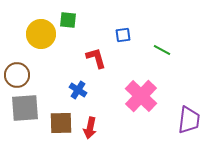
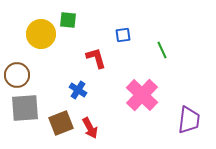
green line: rotated 36 degrees clockwise
pink cross: moved 1 px right, 1 px up
brown square: rotated 20 degrees counterclockwise
red arrow: rotated 40 degrees counterclockwise
